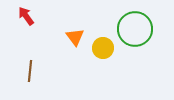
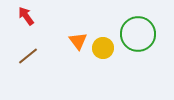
green circle: moved 3 px right, 5 px down
orange triangle: moved 3 px right, 4 px down
brown line: moved 2 px left, 15 px up; rotated 45 degrees clockwise
